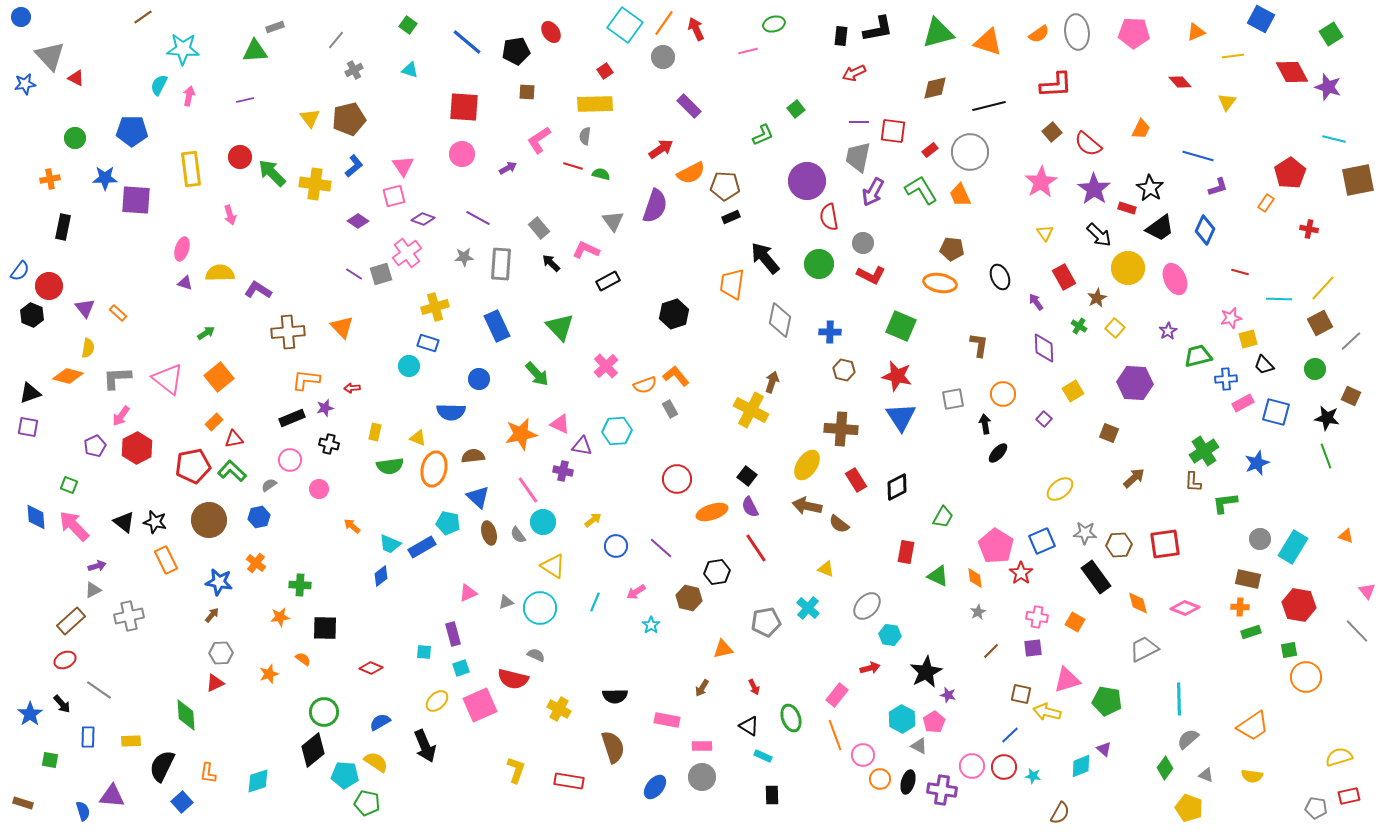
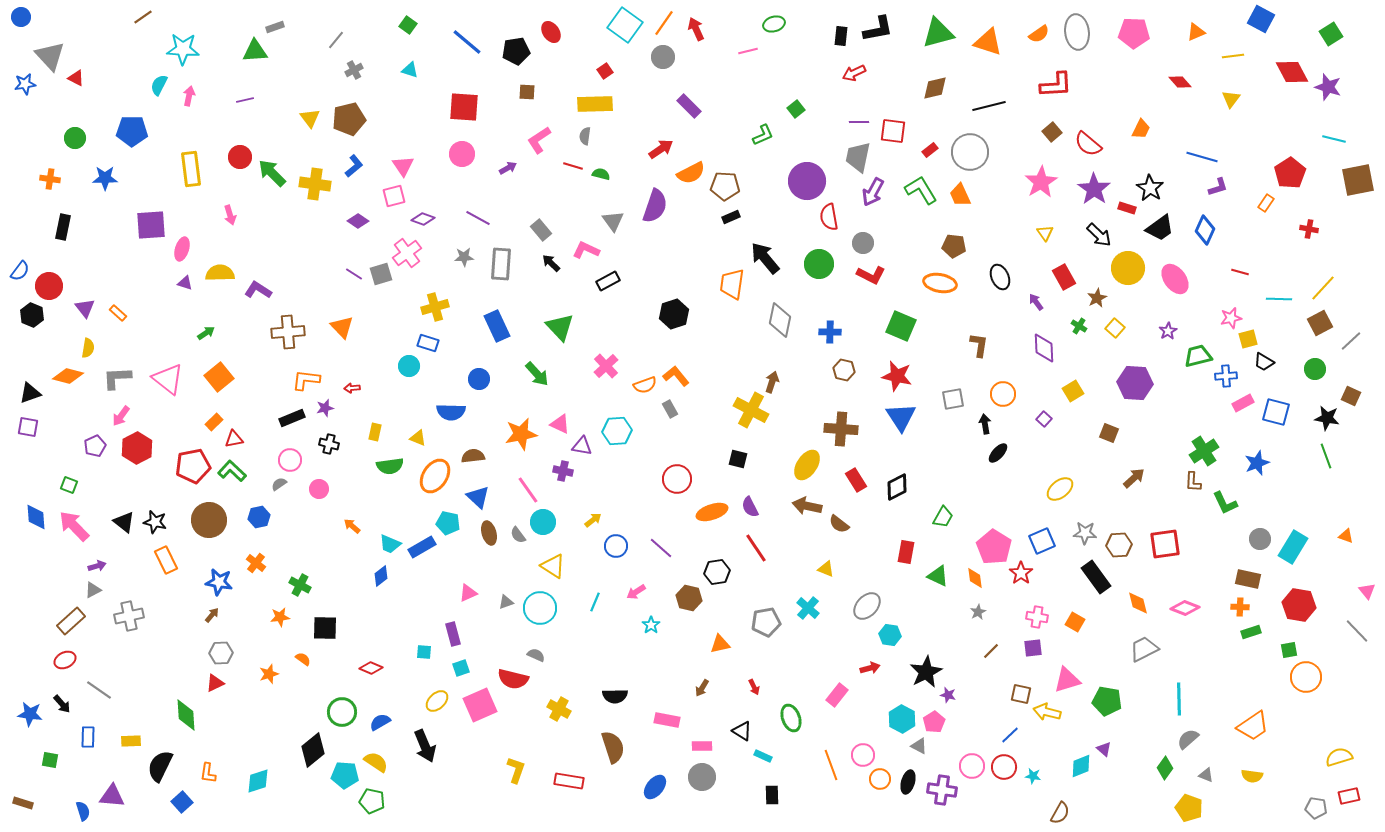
yellow triangle at (1227, 102): moved 4 px right, 3 px up
blue line at (1198, 156): moved 4 px right, 1 px down
orange cross at (50, 179): rotated 18 degrees clockwise
purple square at (136, 200): moved 15 px right, 25 px down; rotated 8 degrees counterclockwise
gray rectangle at (539, 228): moved 2 px right, 2 px down
brown pentagon at (952, 249): moved 2 px right, 3 px up
pink ellipse at (1175, 279): rotated 12 degrees counterclockwise
black trapezoid at (1264, 365): moved 3 px up; rotated 15 degrees counterclockwise
blue cross at (1226, 379): moved 3 px up
orange ellipse at (434, 469): moved 1 px right, 7 px down; rotated 20 degrees clockwise
black square at (747, 476): moved 9 px left, 17 px up; rotated 24 degrees counterclockwise
gray semicircle at (269, 485): moved 10 px right, 1 px up
green L-shape at (1225, 503): rotated 108 degrees counterclockwise
pink pentagon at (996, 546): moved 2 px left, 1 px down
green cross at (300, 585): rotated 25 degrees clockwise
orange triangle at (723, 649): moved 3 px left, 5 px up
green circle at (324, 712): moved 18 px right
blue star at (30, 714): rotated 30 degrees counterclockwise
black triangle at (749, 726): moved 7 px left, 5 px down
orange line at (835, 735): moved 4 px left, 30 px down
black semicircle at (162, 766): moved 2 px left
green pentagon at (367, 803): moved 5 px right, 2 px up
